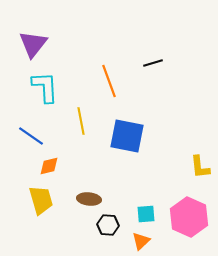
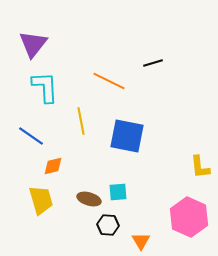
orange line: rotated 44 degrees counterclockwise
orange diamond: moved 4 px right
brown ellipse: rotated 10 degrees clockwise
cyan square: moved 28 px left, 22 px up
orange triangle: rotated 18 degrees counterclockwise
